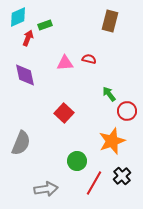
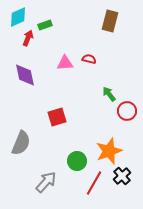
red square: moved 7 px left, 4 px down; rotated 30 degrees clockwise
orange star: moved 3 px left, 10 px down
gray arrow: moved 7 px up; rotated 40 degrees counterclockwise
